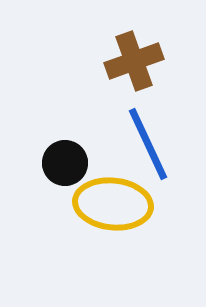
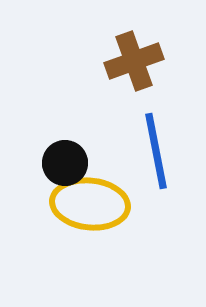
blue line: moved 8 px right, 7 px down; rotated 14 degrees clockwise
yellow ellipse: moved 23 px left
